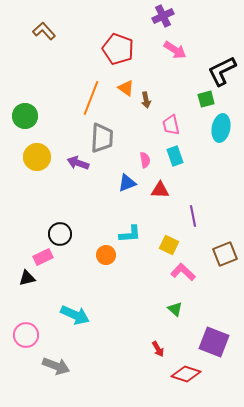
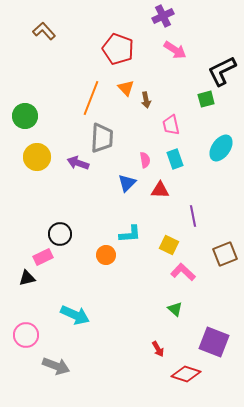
orange triangle: rotated 12 degrees clockwise
cyan ellipse: moved 20 px down; rotated 24 degrees clockwise
cyan rectangle: moved 3 px down
blue triangle: rotated 24 degrees counterclockwise
